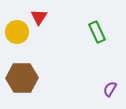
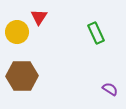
green rectangle: moved 1 px left, 1 px down
brown hexagon: moved 2 px up
purple semicircle: rotated 91 degrees clockwise
